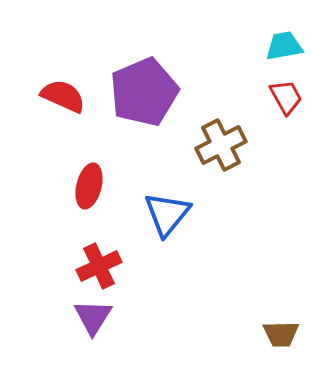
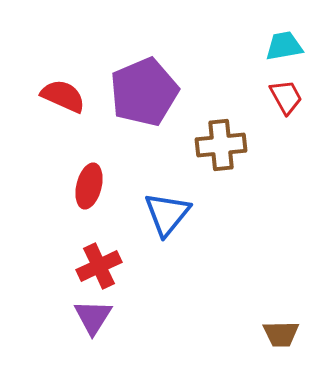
brown cross: rotated 21 degrees clockwise
